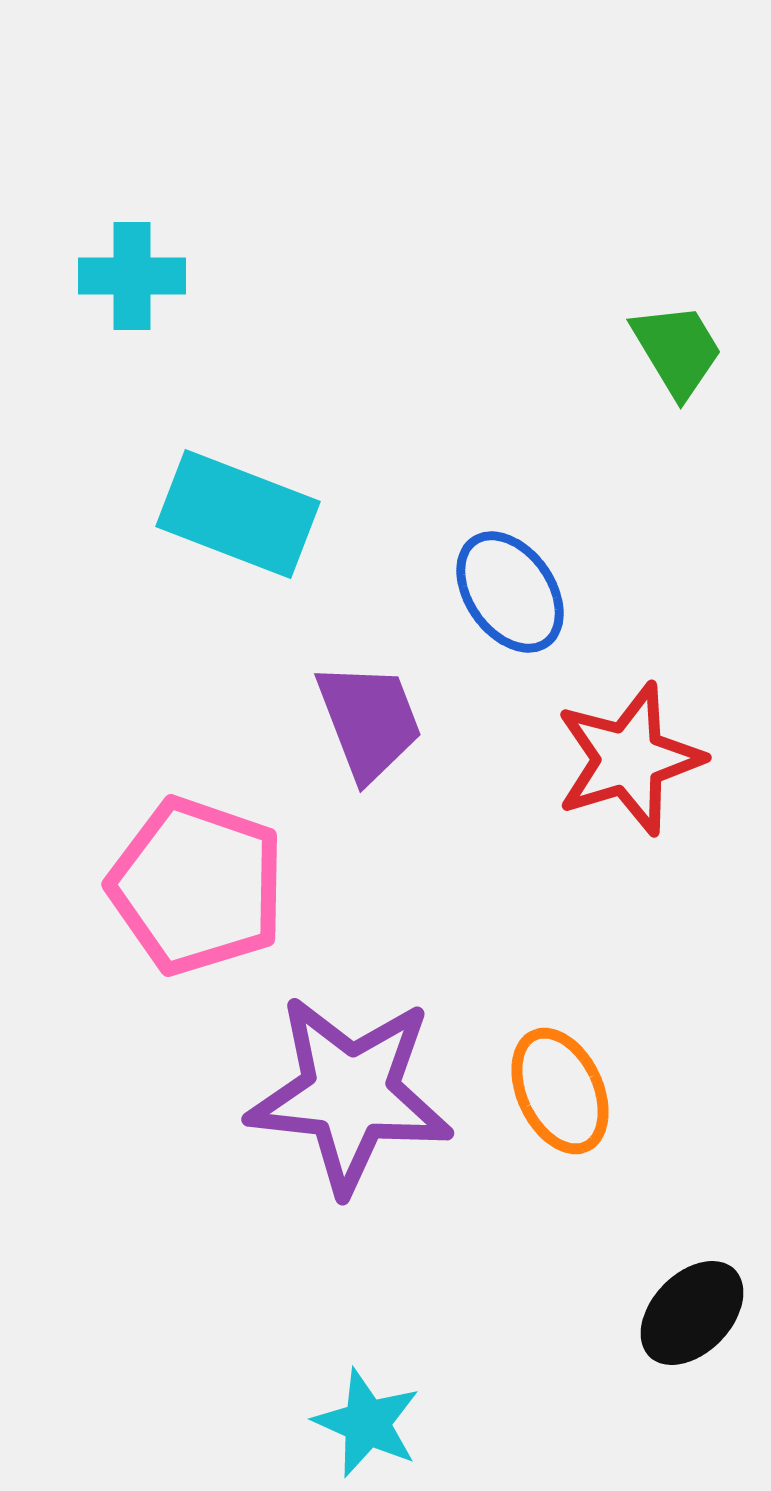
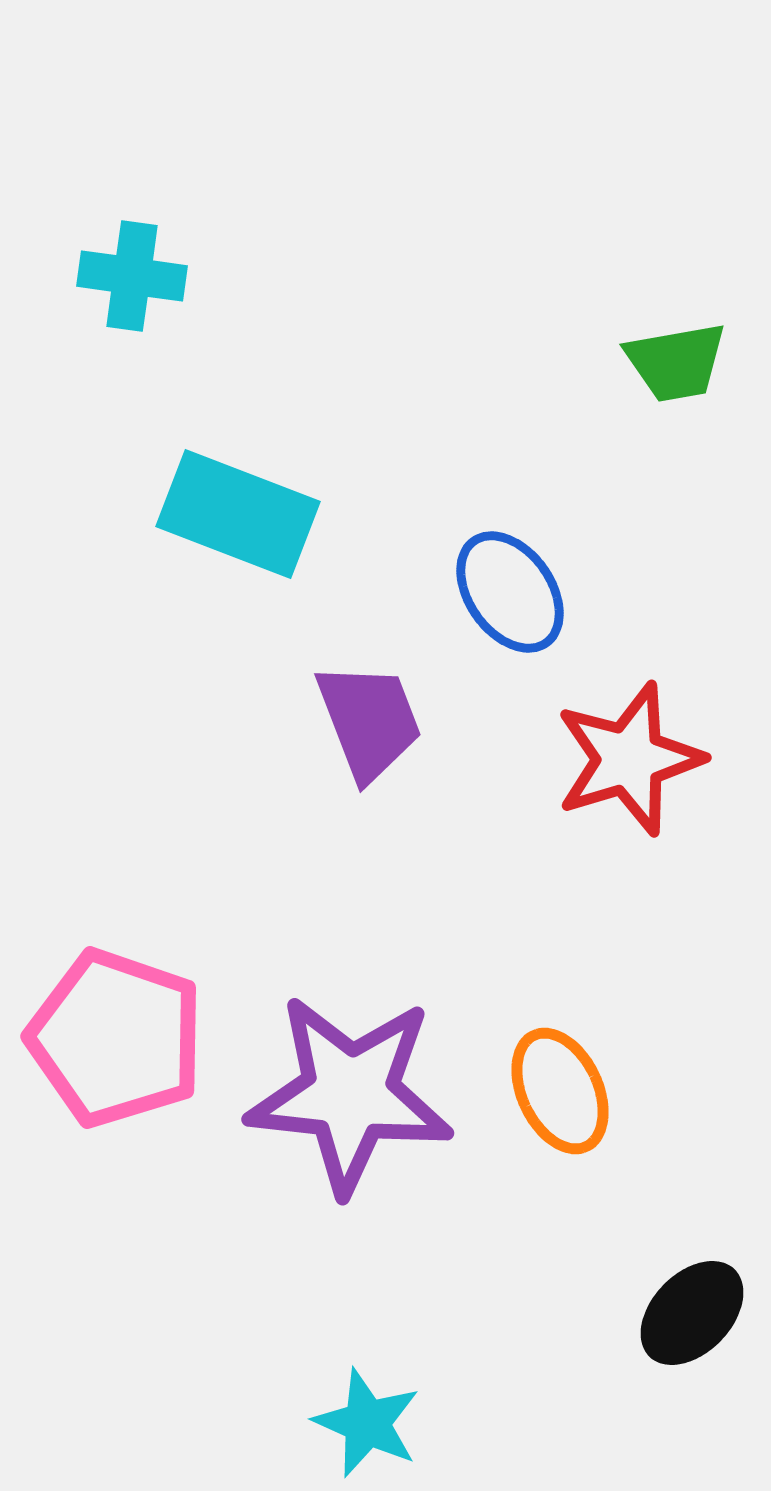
cyan cross: rotated 8 degrees clockwise
green trapezoid: moved 1 px left, 12 px down; rotated 111 degrees clockwise
pink pentagon: moved 81 px left, 152 px down
